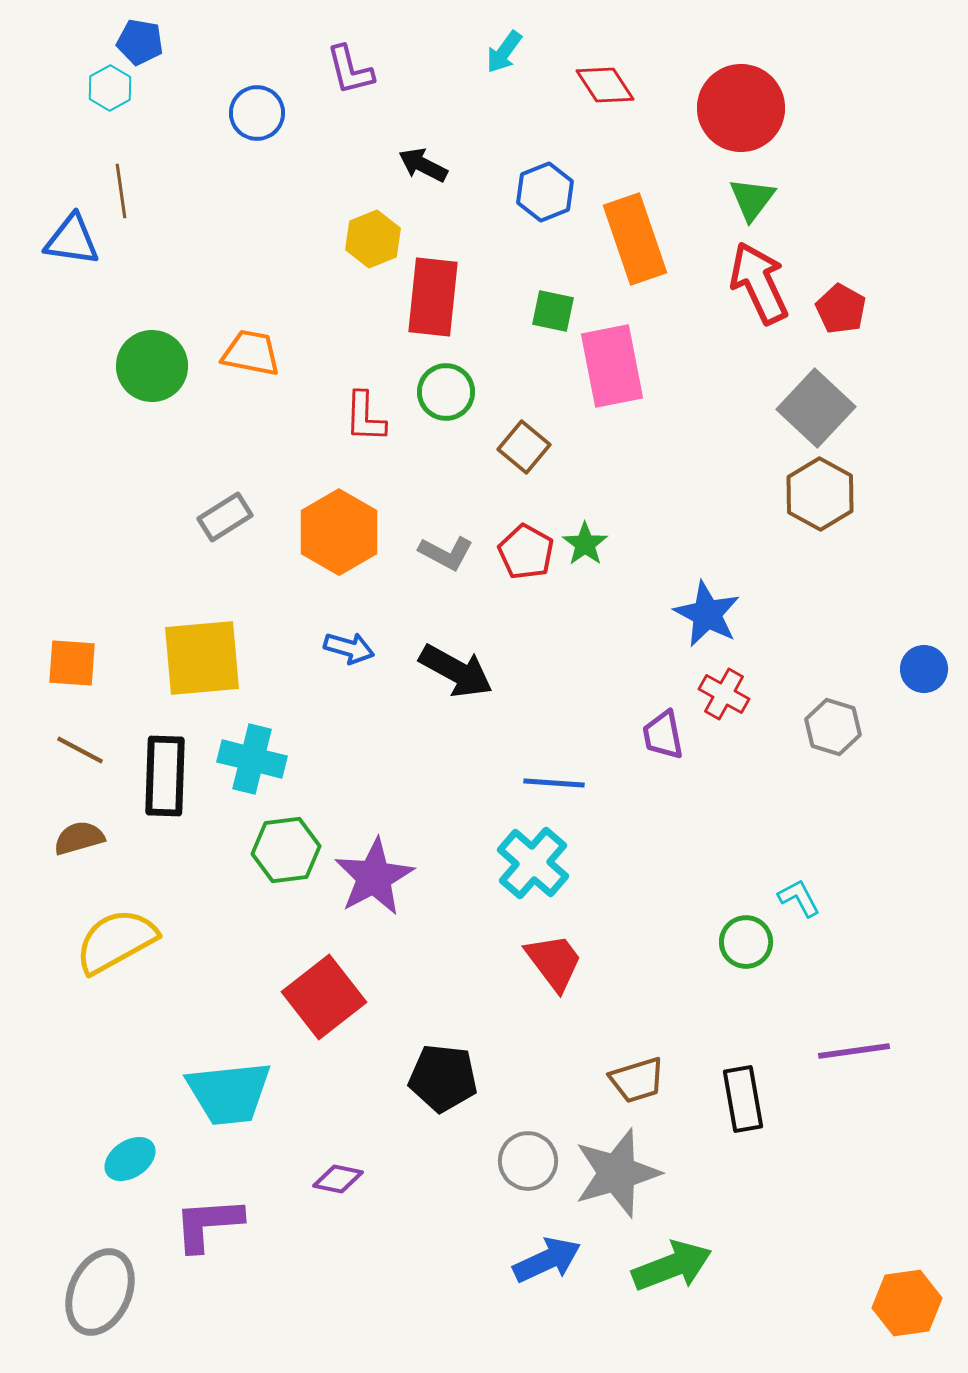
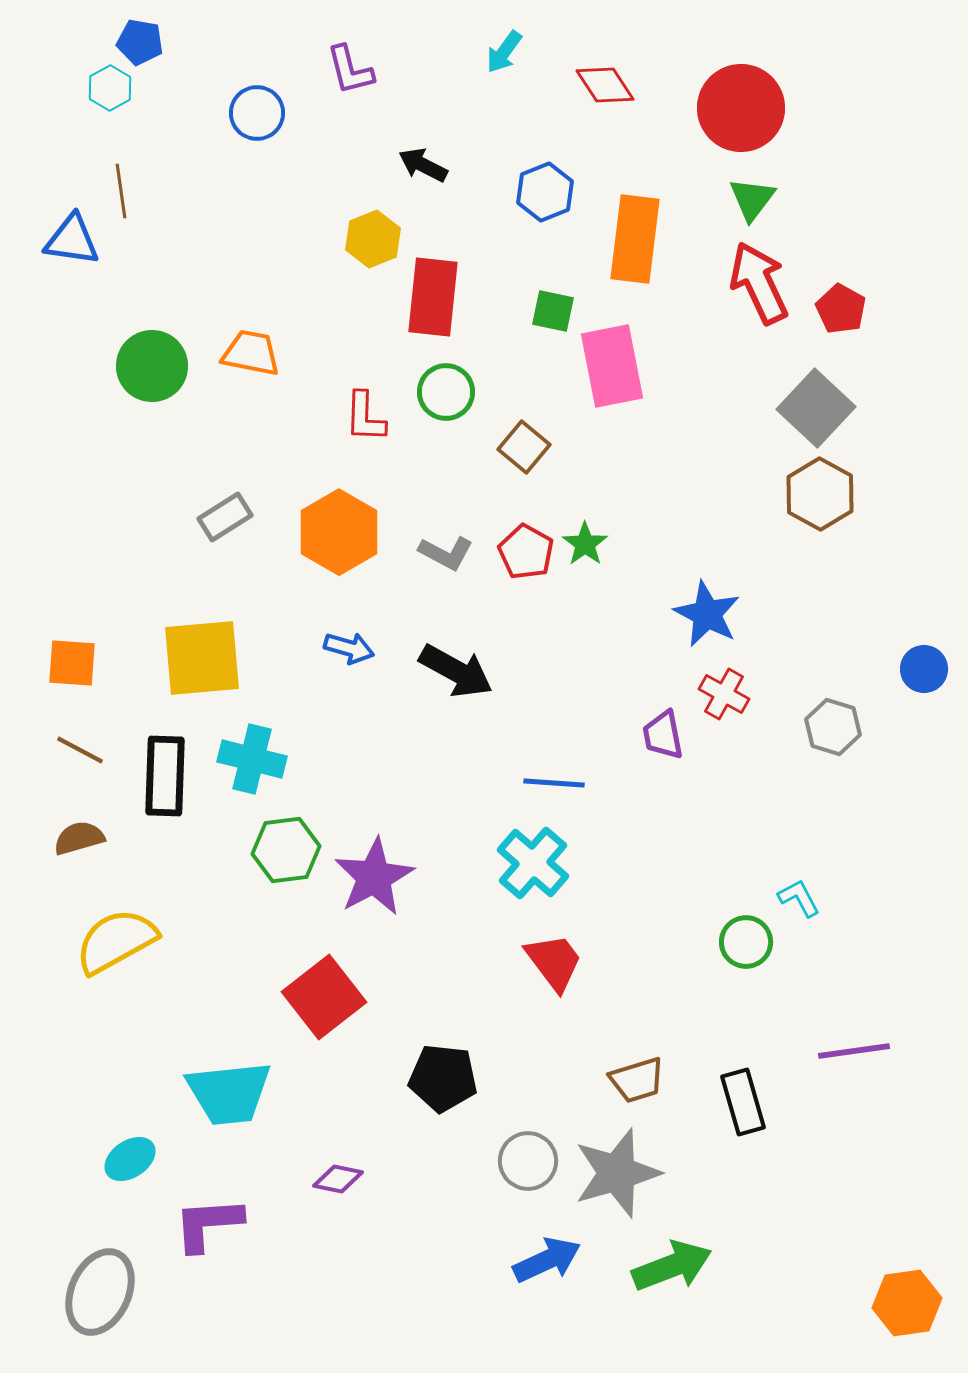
orange rectangle at (635, 239): rotated 26 degrees clockwise
black rectangle at (743, 1099): moved 3 px down; rotated 6 degrees counterclockwise
